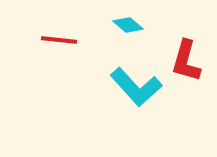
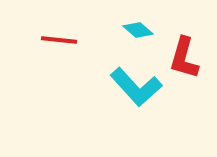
cyan diamond: moved 10 px right, 5 px down
red L-shape: moved 2 px left, 3 px up
